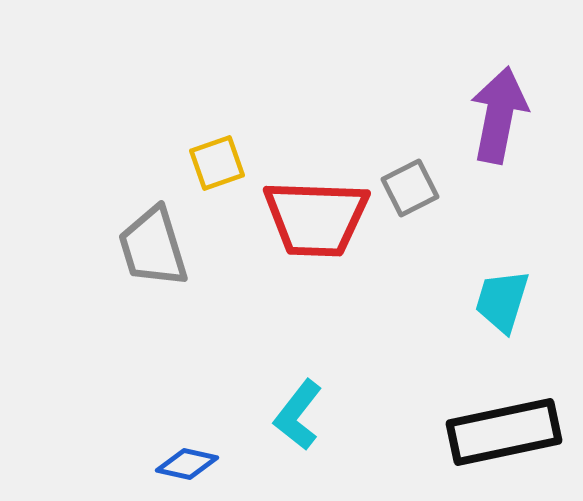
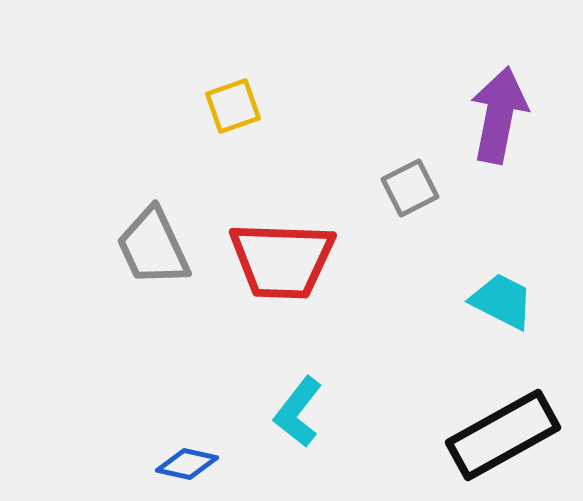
yellow square: moved 16 px right, 57 px up
red trapezoid: moved 34 px left, 42 px down
gray trapezoid: rotated 8 degrees counterclockwise
cyan trapezoid: rotated 100 degrees clockwise
cyan L-shape: moved 3 px up
black rectangle: moved 1 px left, 3 px down; rotated 17 degrees counterclockwise
